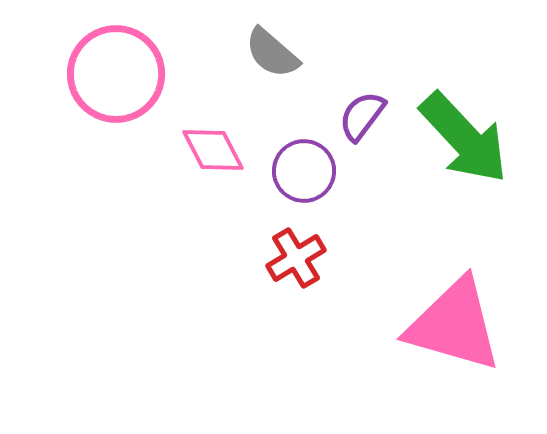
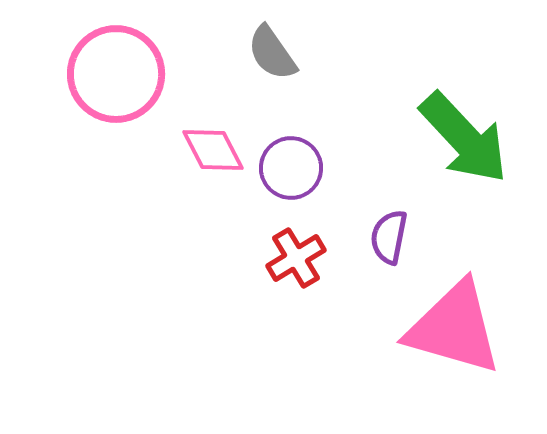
gray semicircle: rotated 14 degrees clockwise
purple semicircle: moved 27 px right, 121 px down; rotated 26 degrees counterclockwise
purple circle: moved 13 px left, 3 px up
pink triangle: moved 3 px down
